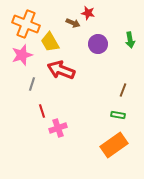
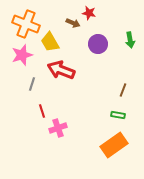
red star: moved 1 px right
